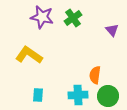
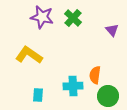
green cross: rotated 12 degrees counterclockwise
cyan cross: moved 5 px left, 9 px up
